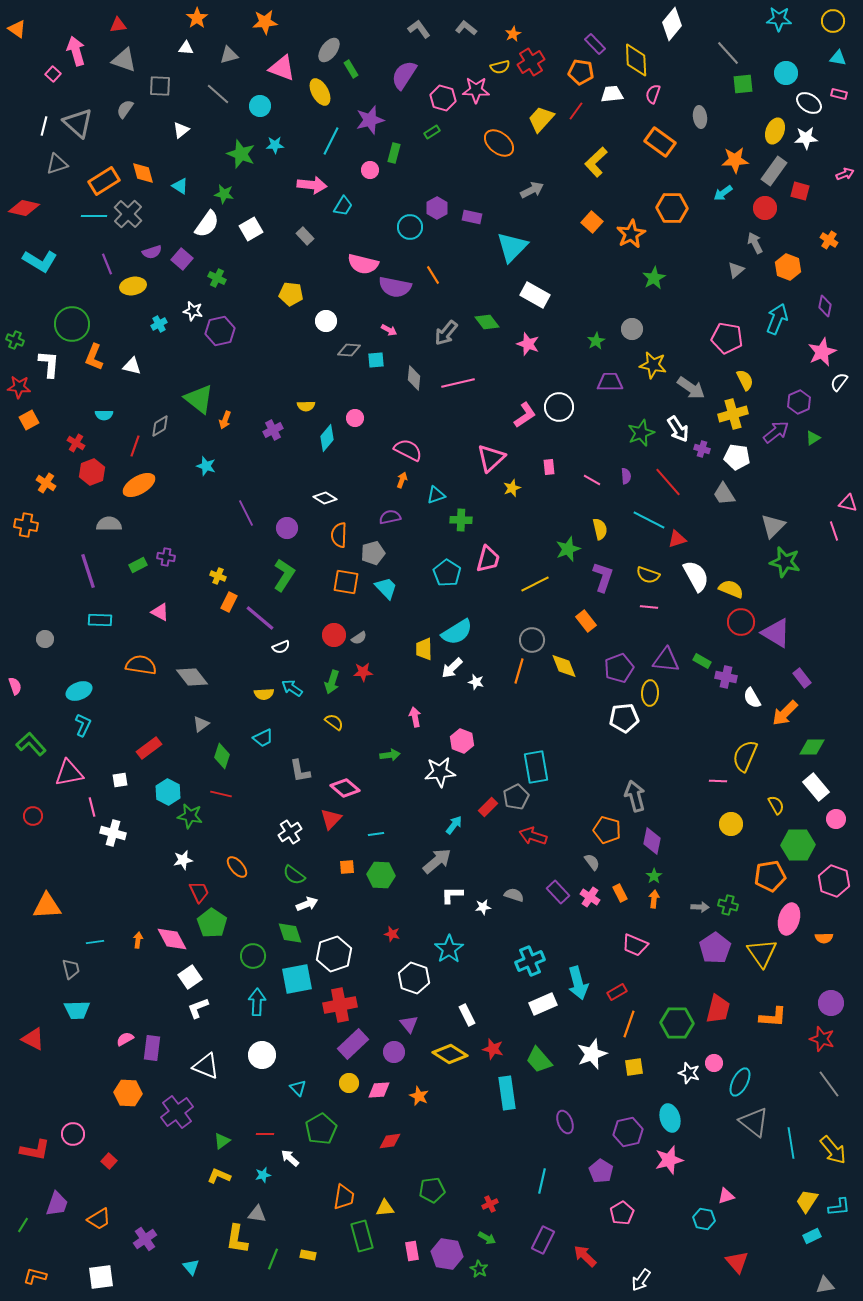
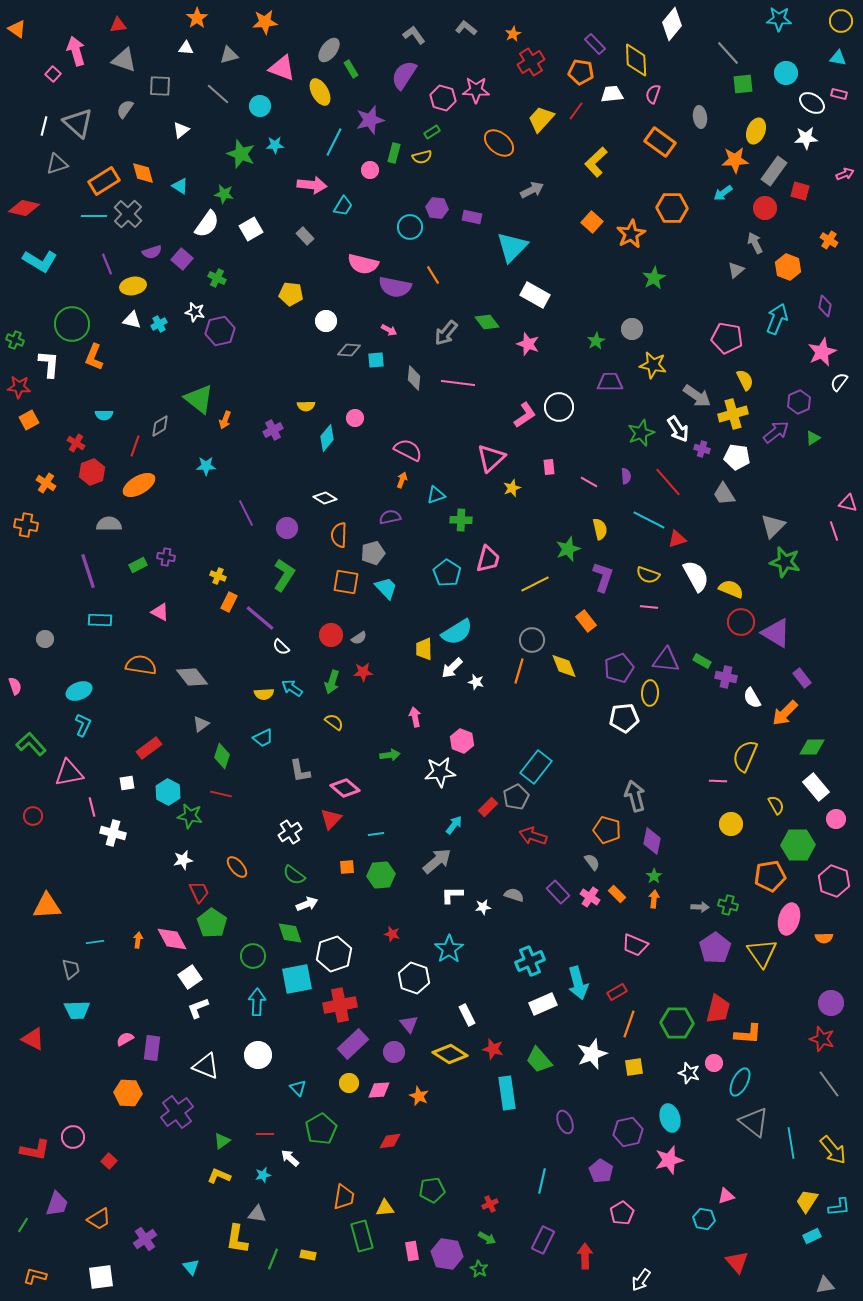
yellow circle at (833, 21): moved 8 px right
gray L-shape at (419, 29): moved 5 px left, 6 px down
yellow semicircle at (500, 67): moved 78 px left, 90 px down
white ellipse at (809, 103): moved 3 px right
yellow ellipse at (775, 131): moved 19 px left
cyan line at (331, 141): moved 3 px right, 1 px down
purple hexagon at (437, 208): rotated 25 degrees counterclockwise
white star at (193, 311): moved 2 px right, 1 px down
white triangle at (132, 366): moved 46 px up
pink line at (458, 383): rotated 20 degrees clockwise
gray arrow at (691, 388): moved 6 px right, 8 px down
cyan star at (206, 466): rotated 18 degrees counterclockwise
pink line at (592, 480): moved 3 px left, 2 px down
red circle at (334, 635): moved 3 px left
white semicircle at (281, 647): rotated 66 degrees clockwise
cyan rectangle at (536, 767): rotated 48 degrees clockwise
white square at (120, 780): moved 7 px right, 3 px down
green hexagon at (381, 875): rotated 8 degrees counterclockwise
orange rectangle at (620, 893): moved 3 px left, 1 px down; rotated 18 degrees counterclockwise
orange L-shape at (773, 1017): moved 25 px left, 17 px down
white circle at (262, 1055): moved 4 px left
pink circle at (73, 1134): moved 3 px down
red arrow at (585, 1256): rotated 45 degrees clockwise
